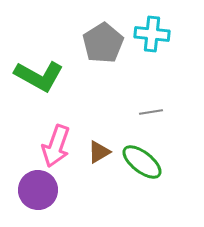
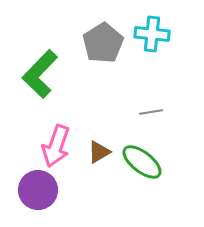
green L-shape: moved 1 px right, 2 px up; rotated 105 degrees clockwise
